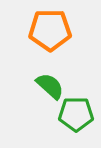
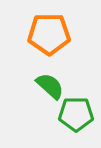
orange pentagon: moved 1 px left, 4 px down
